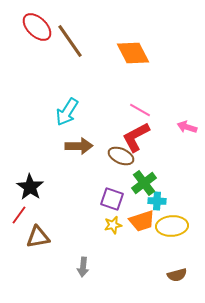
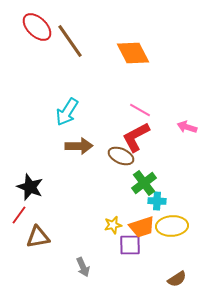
black star: rotated 12 degrees counterclockwise
purple square: moved 18 px right, 46 px down; rotated 20 degrees counterclockwise
orange trapezoid: moved 6 px down
gray arrow: rotated 30 degrees counterclockwise
brown semicircle: moved 4 px down; rotated 18 degrees counterclockwise
